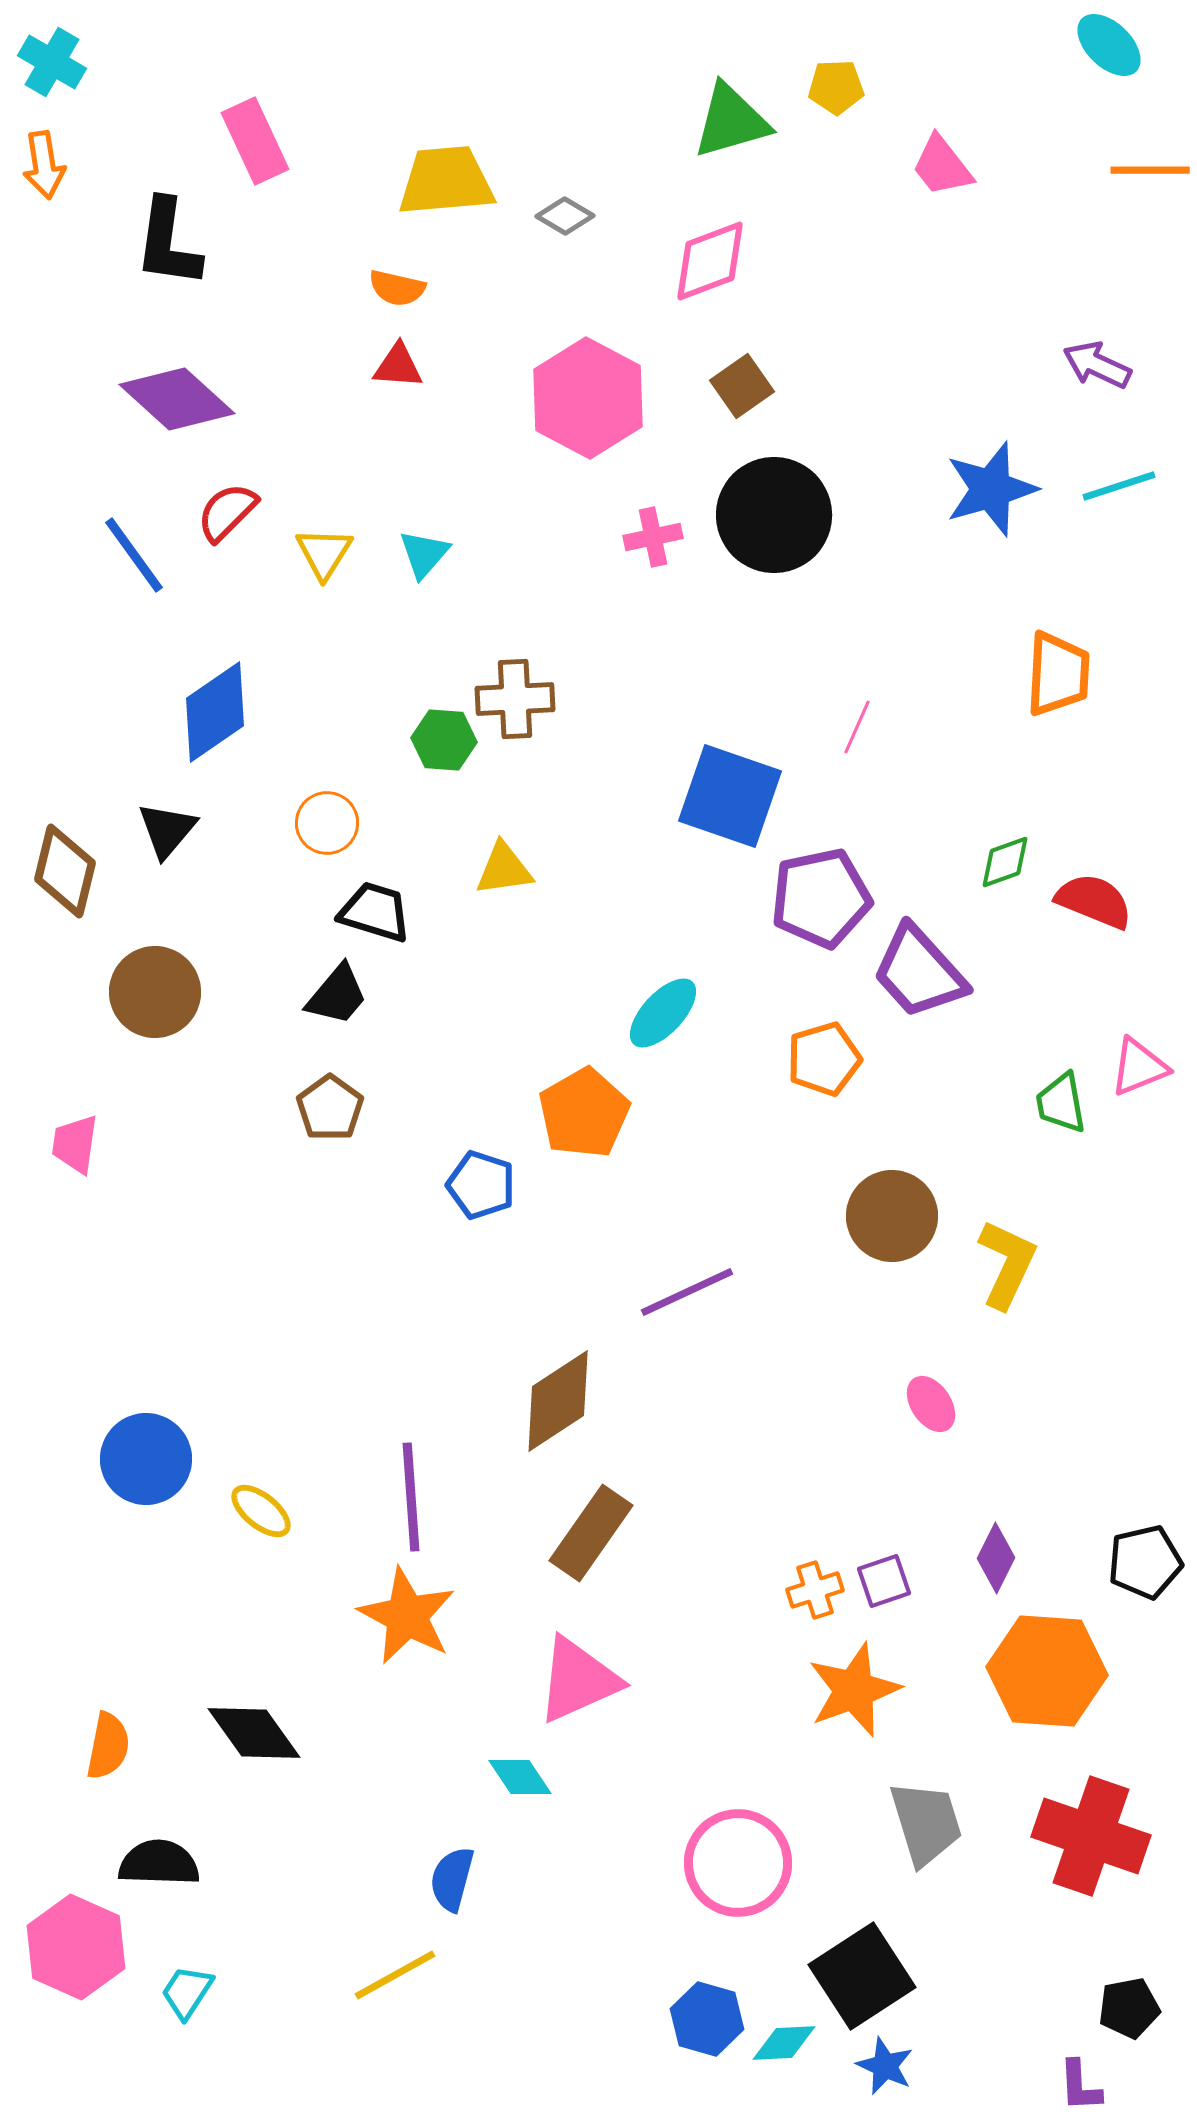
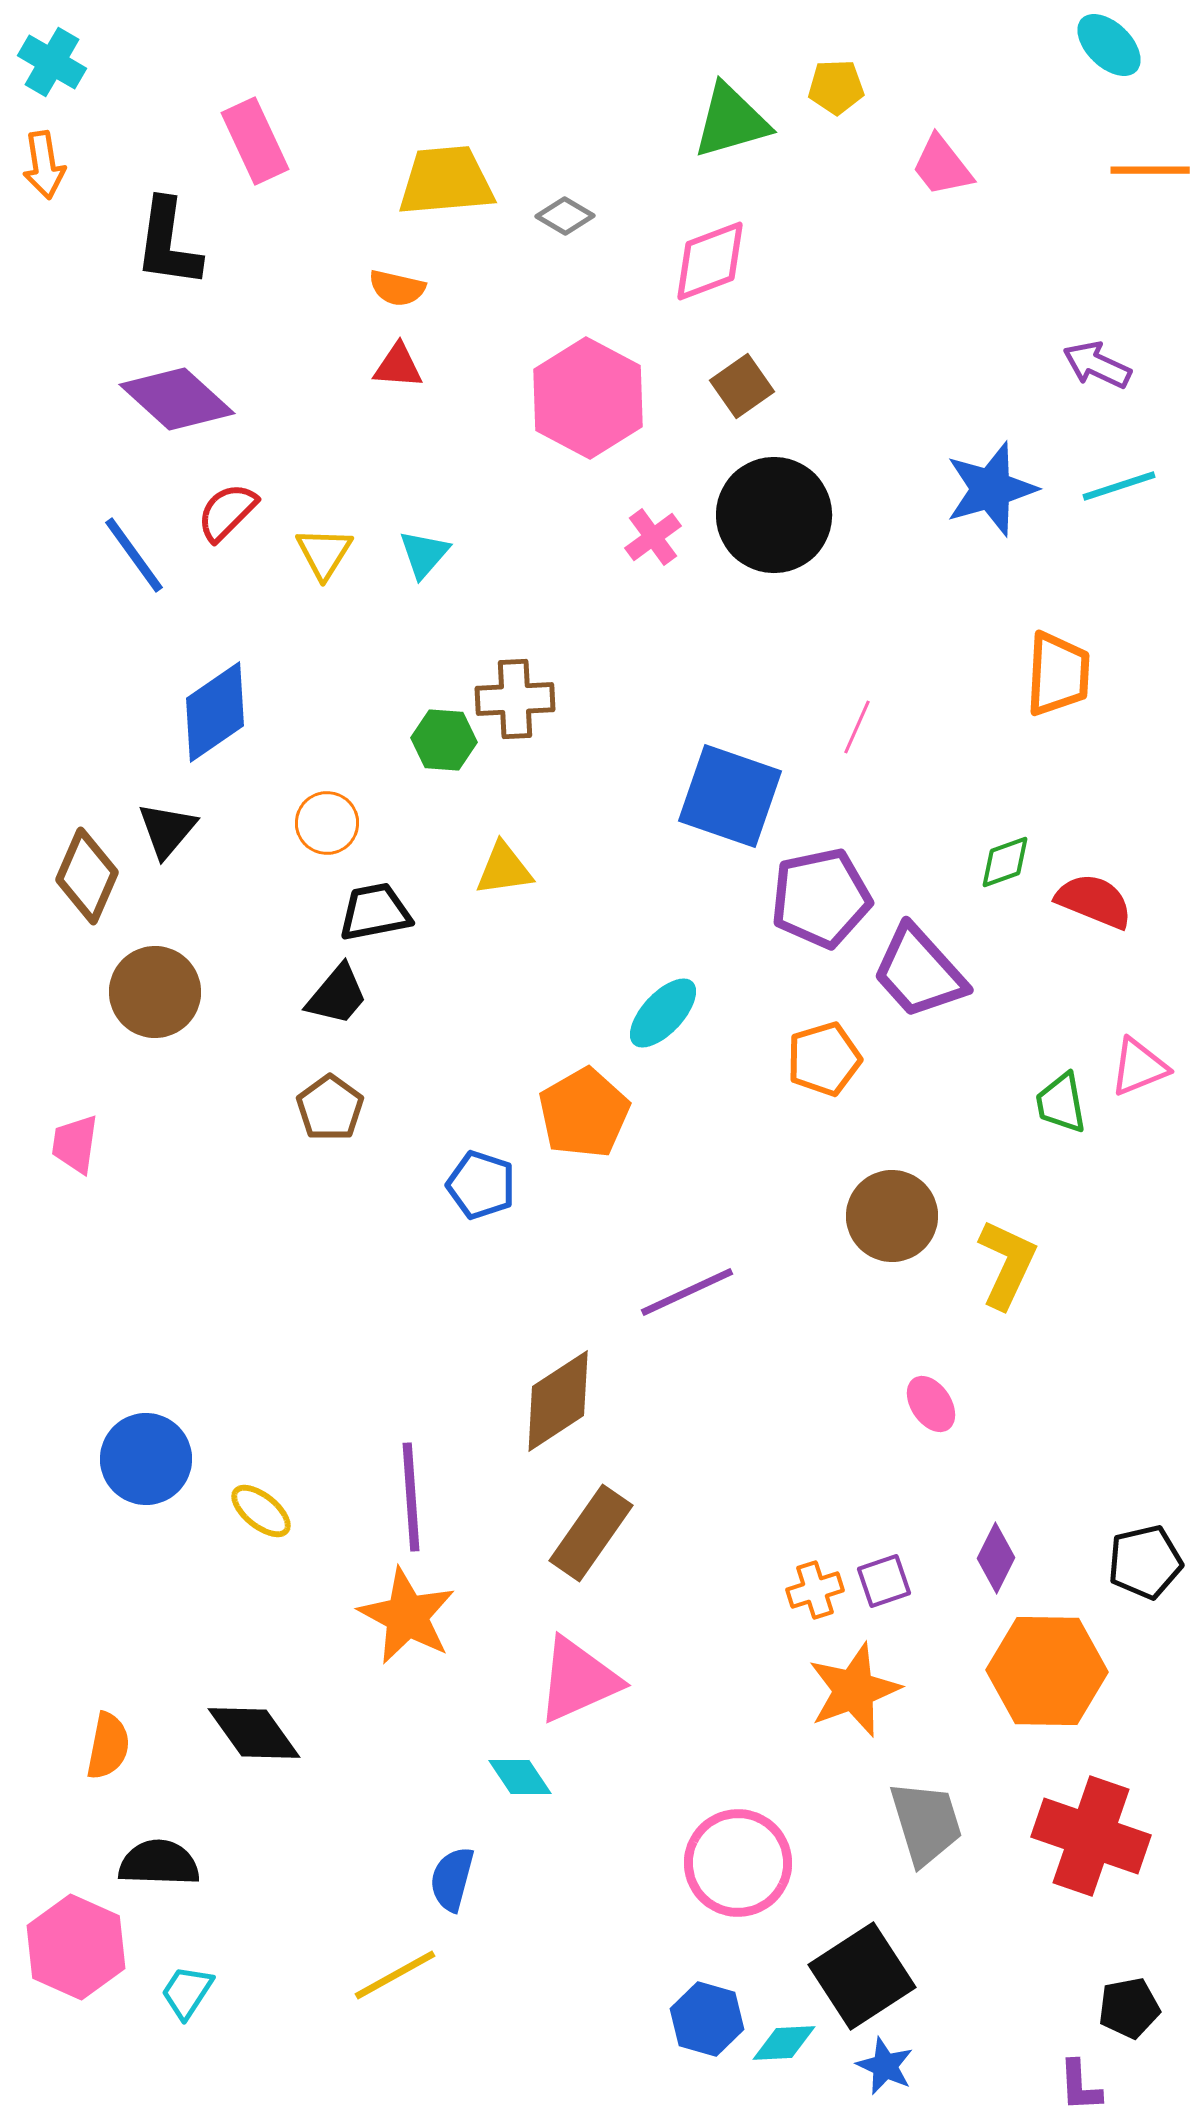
pink cross at (653, 537): rotated 24 degrees counterclockwise
brown diamond at (65, 871): moved 22 px right, 5 px down; rotated 10 degrees clockwise
black trapezoid at (375, 912): rotated 28 degrees counterclockwise
orange hexagon at (1047, 1671): rotated 3 degrees counterclockwise
